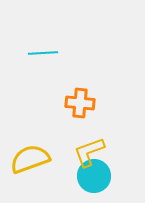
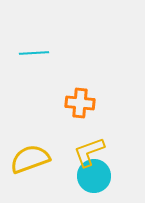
cyan line: moved 9 px left
